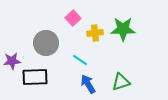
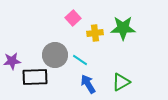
green star: moved 1 px up
gray circle: moved 9 px right, 12 px down
green triangle: rotated 12 degrees counterclockwise
